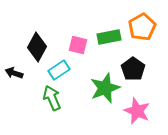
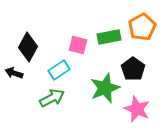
black diamond: moved 9 px left
green arrow: rotated 85 degrees clockwise
pink star: moved 2 px up
